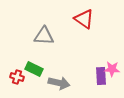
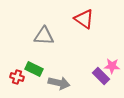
pink star: moved 3 px up
purple rectangle: rotated 42 degrees counterclockwise
